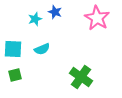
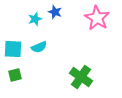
cyan semicircle: moved 3 px left, 2 px up
